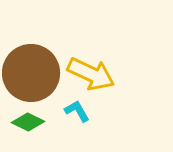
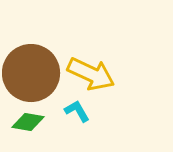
green diamond: rotated 16 degrees counterclockwise
